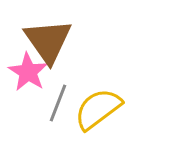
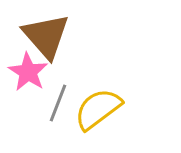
brown triangle: moved 2 px left, 5 px up; rotated 6 degrees counterclockwise
